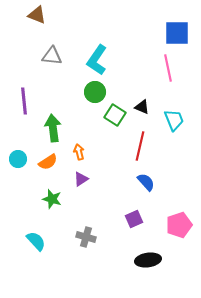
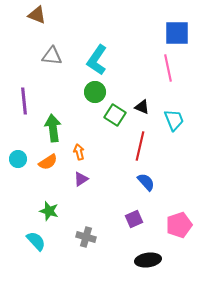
green star: moved 3 px left, 12 px down
